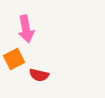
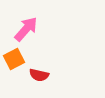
pink arrow: rotated 128 degrees counterclockwise
